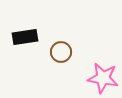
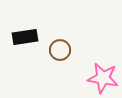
brown circle: moved 1 px left, 2 px up
